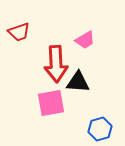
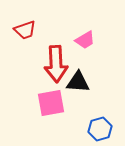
red trapezoid: moved 6 px right, 2 px up
